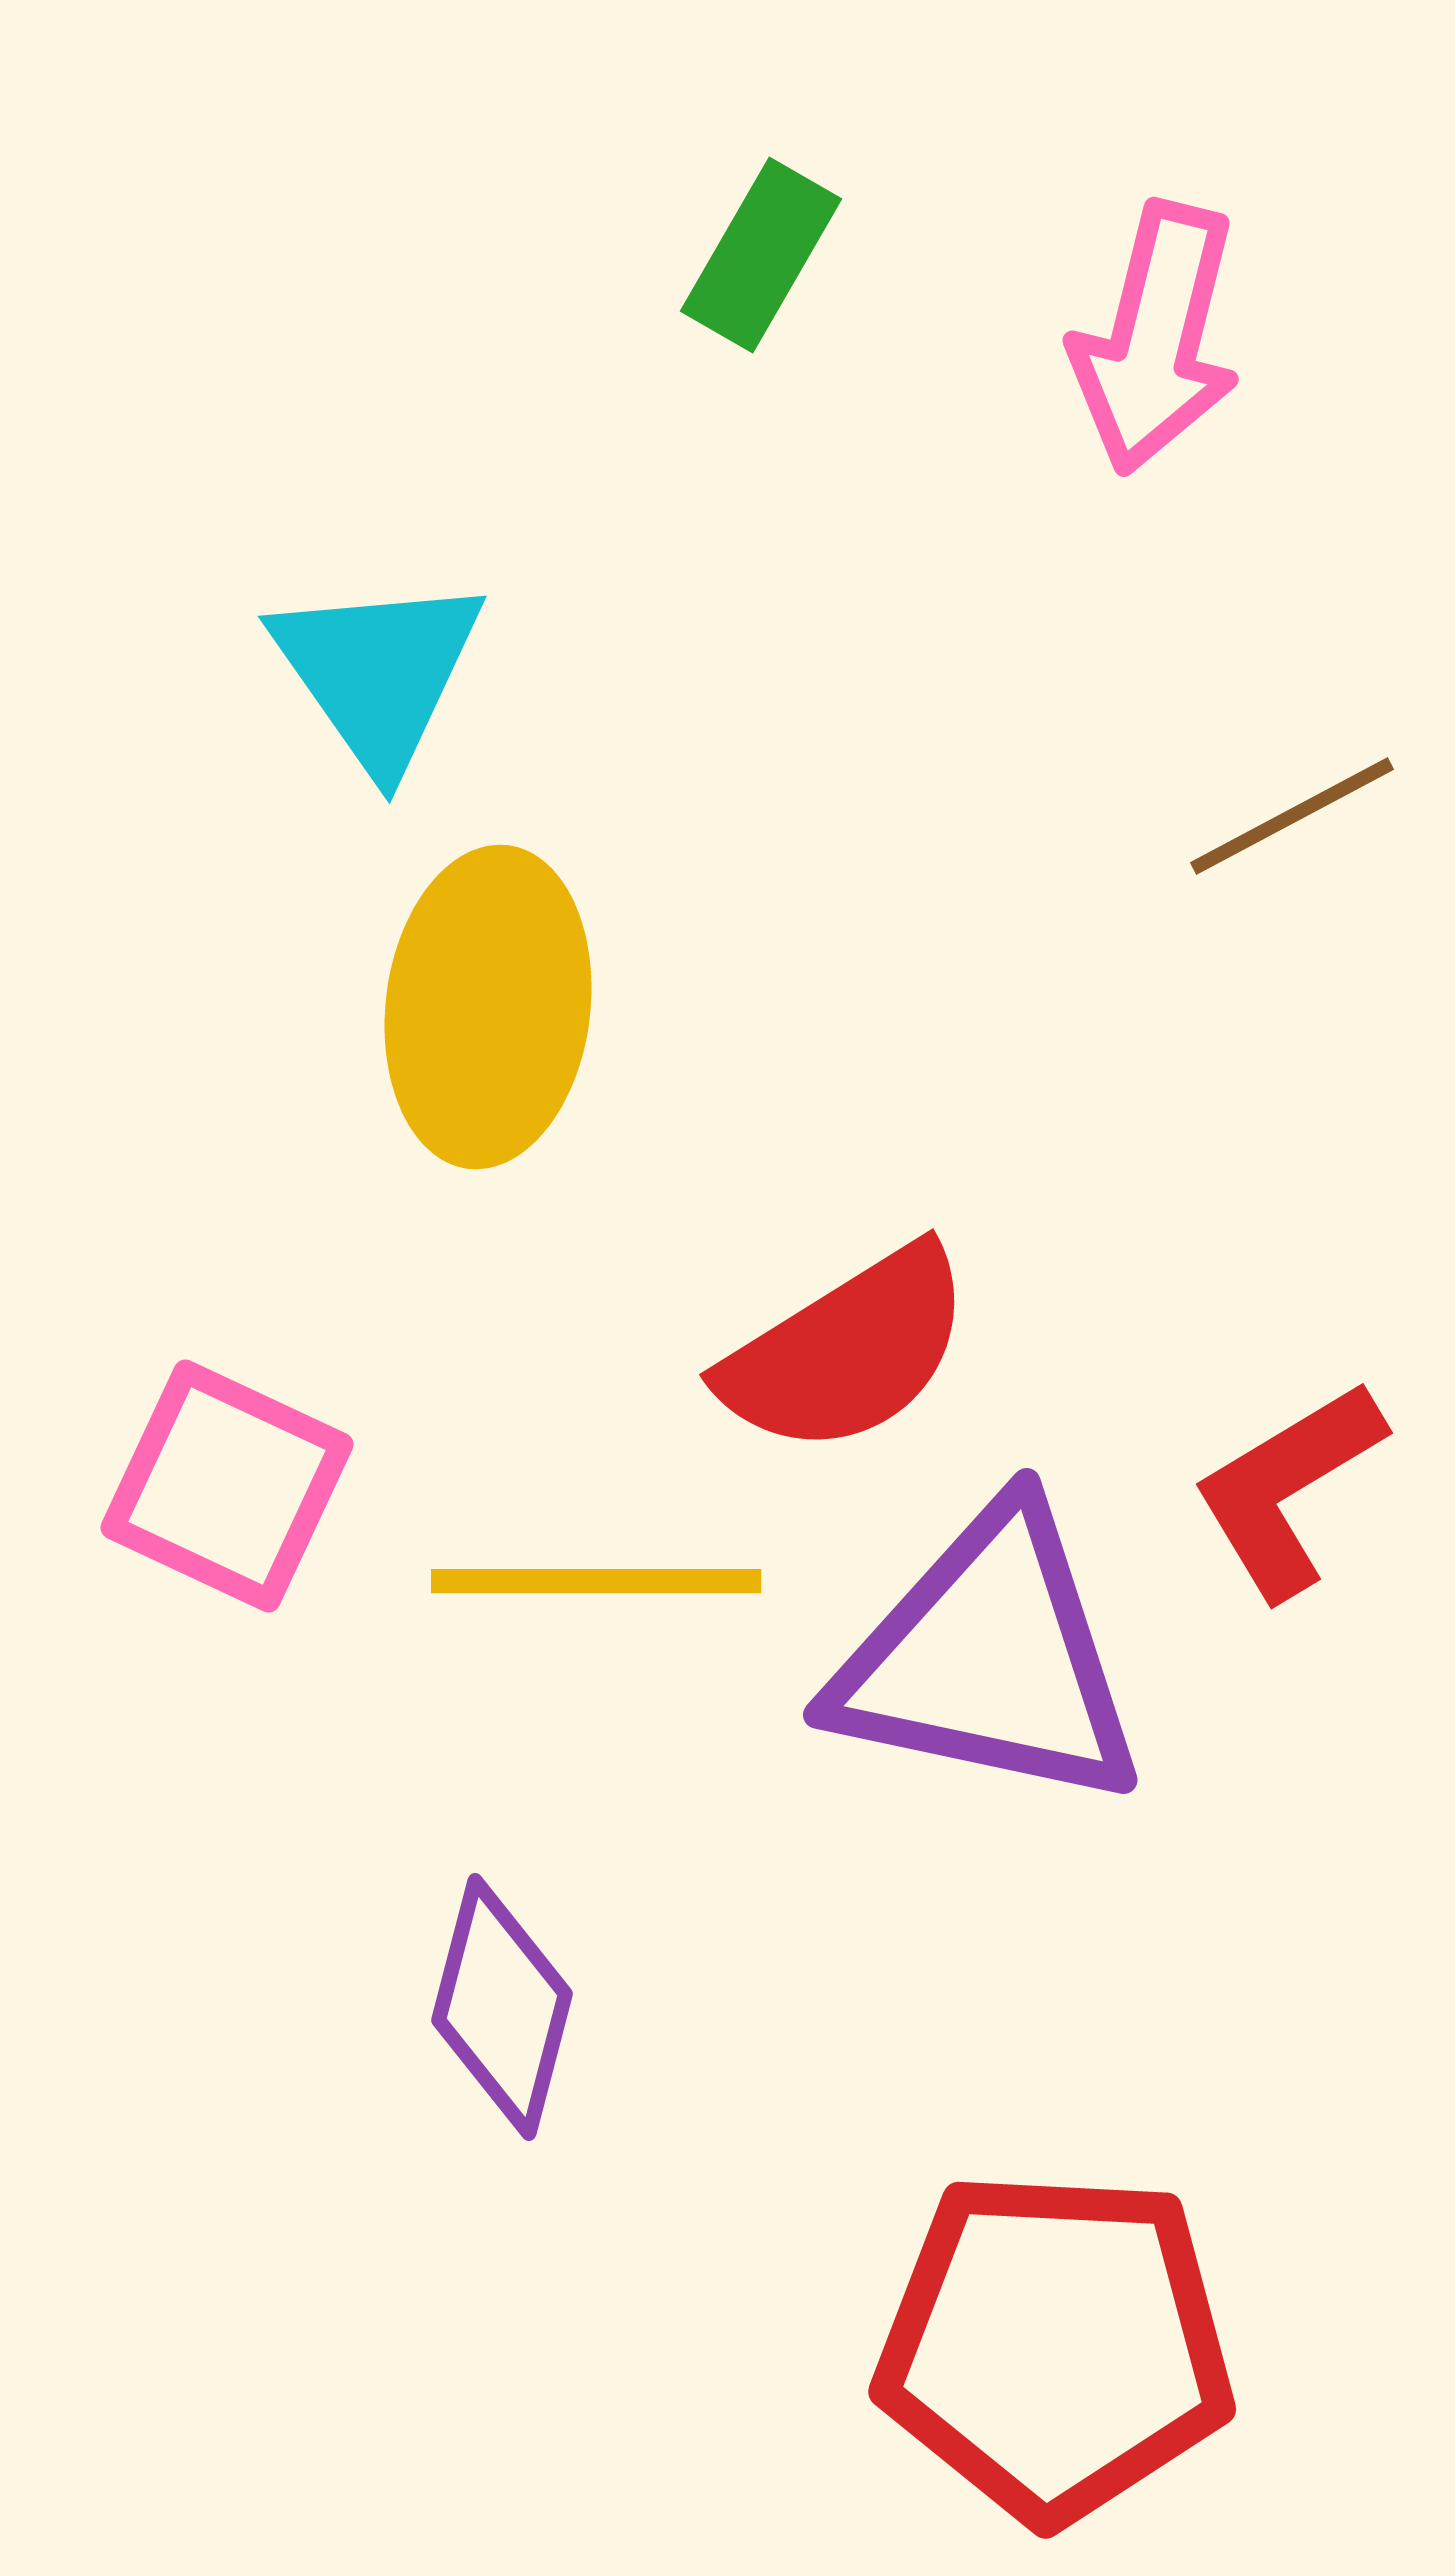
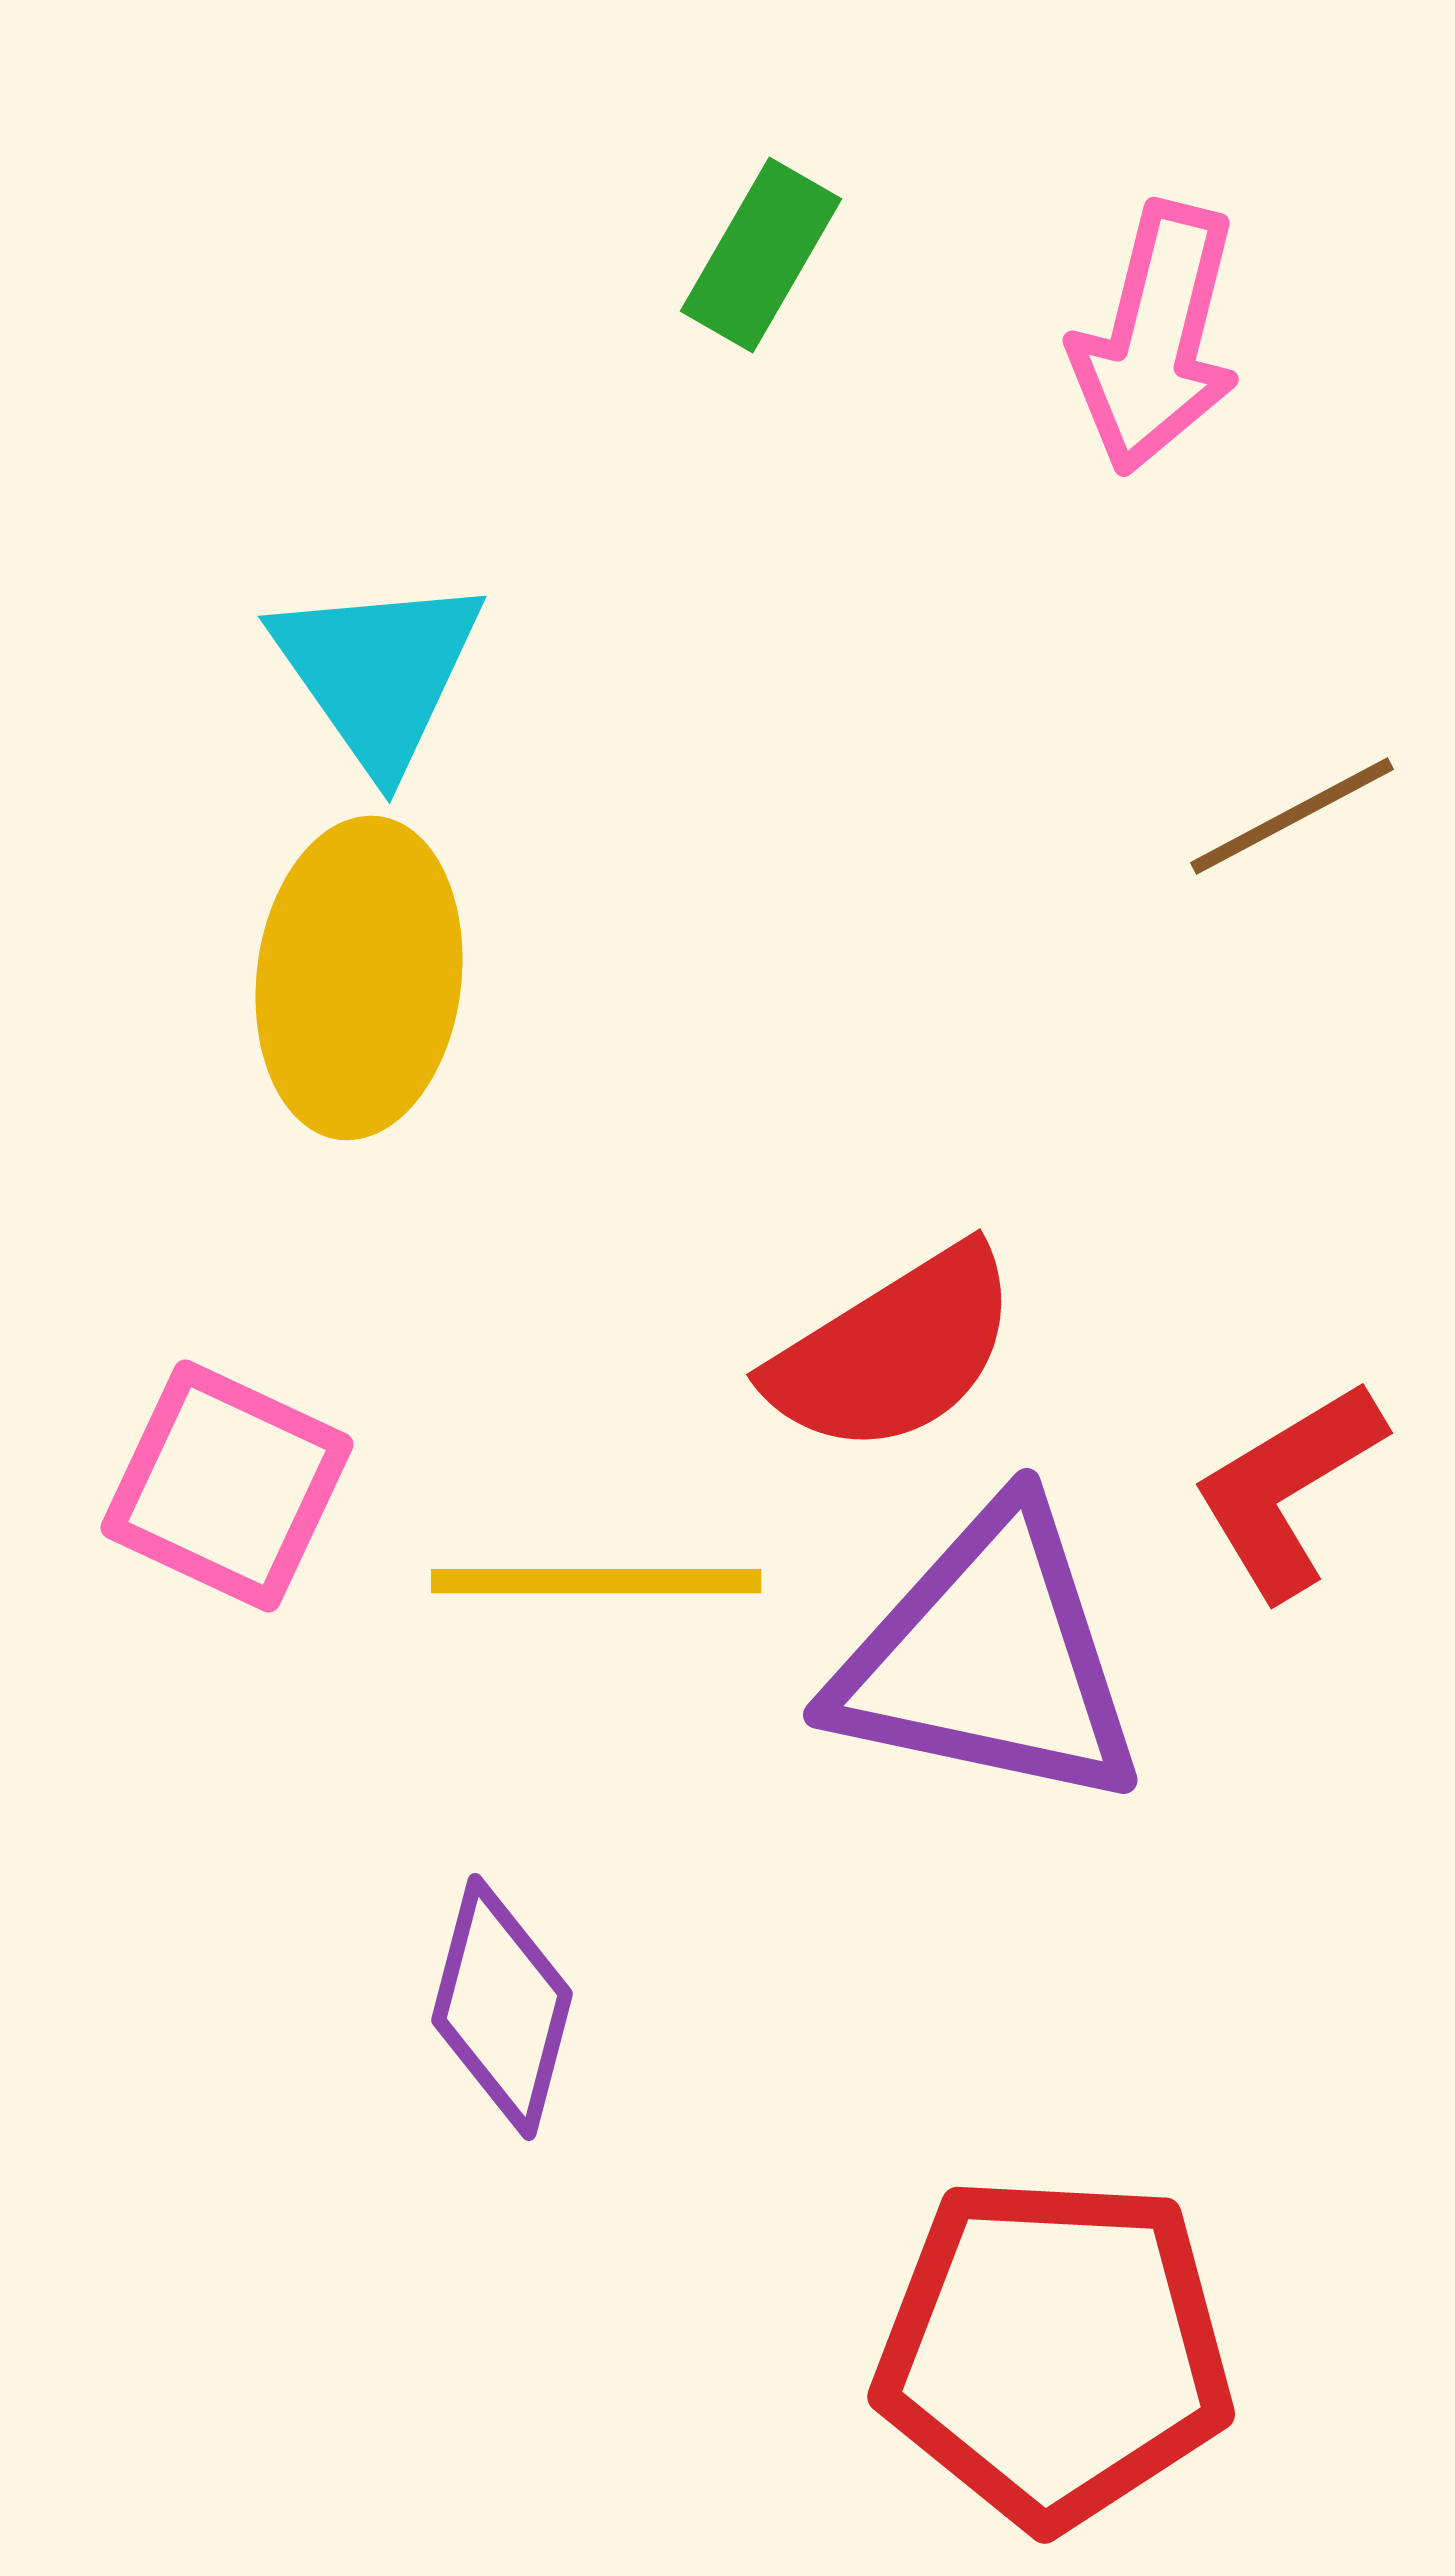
yellow ellipse: moved 129 px left, 29 px up
red semicircle: moved 47 px right
red pentagon: moved 1 px left, 5 px down
